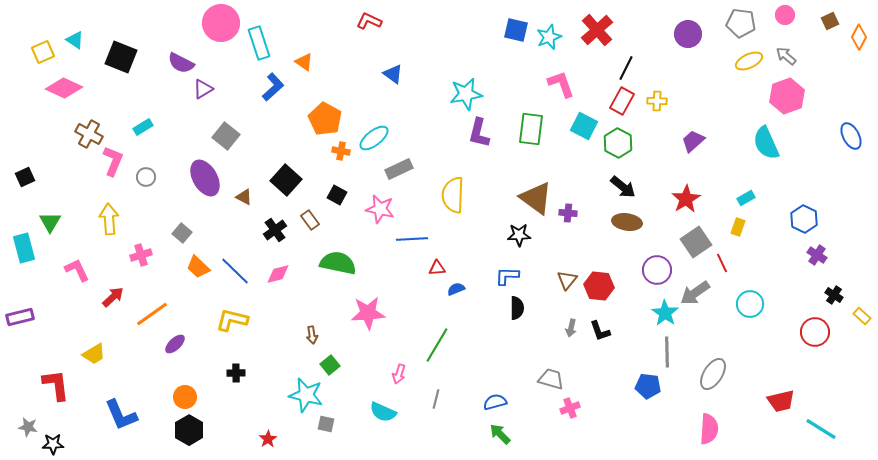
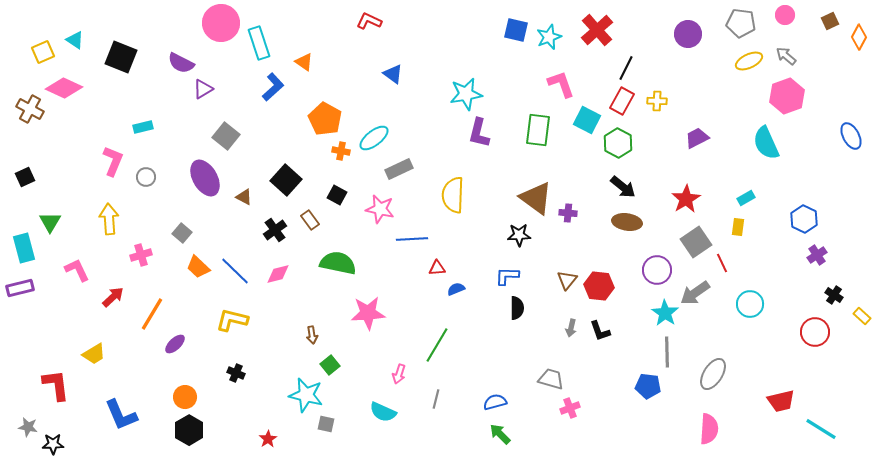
cyan square at (584, 126): moved 3 px right, 6 px up
cyan rectangle at (143, 127): rotated 18 degrees clockwise
green rectangle at (531, 129): moved 7 px right, 1 px down
brown cross at (89, 134): moved 59 px left, 25 px up
purple trapezoid at (693, 141): moved 4 px right, 3 px up; rotated 15 degrees clockwise
yellow rectangle at (738, 227): rotated 12 degrees counterclockwise
purple cross at (817, 255): rotated 24 degrees clockwise
orange line at (152, 314): rotated 24 degrees counterclockwise
purple rectangle at (20, 317): moved 29 px up
black cross at (236, 373): rotated 24 degrees clockwise
